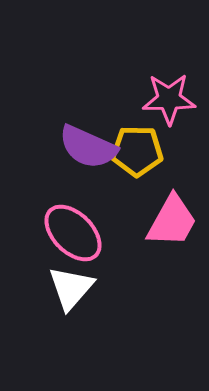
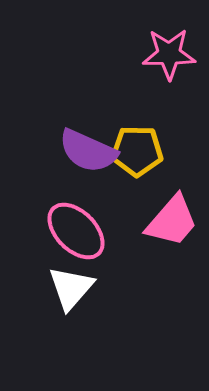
pink star: moved 45 px up
purple semicircle: moved 4 px down
pink trapezoid: rotated 12 degrees clockwise
pink ellipse: moved 3 px right, 2 px up
